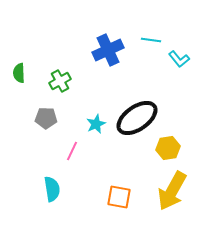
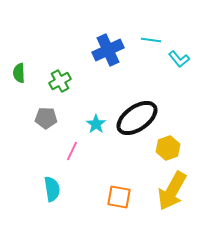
cyan star: rotated 12 degrees counterclockwise
yellow hexagon: rotated 10 degrees counterclockwise
